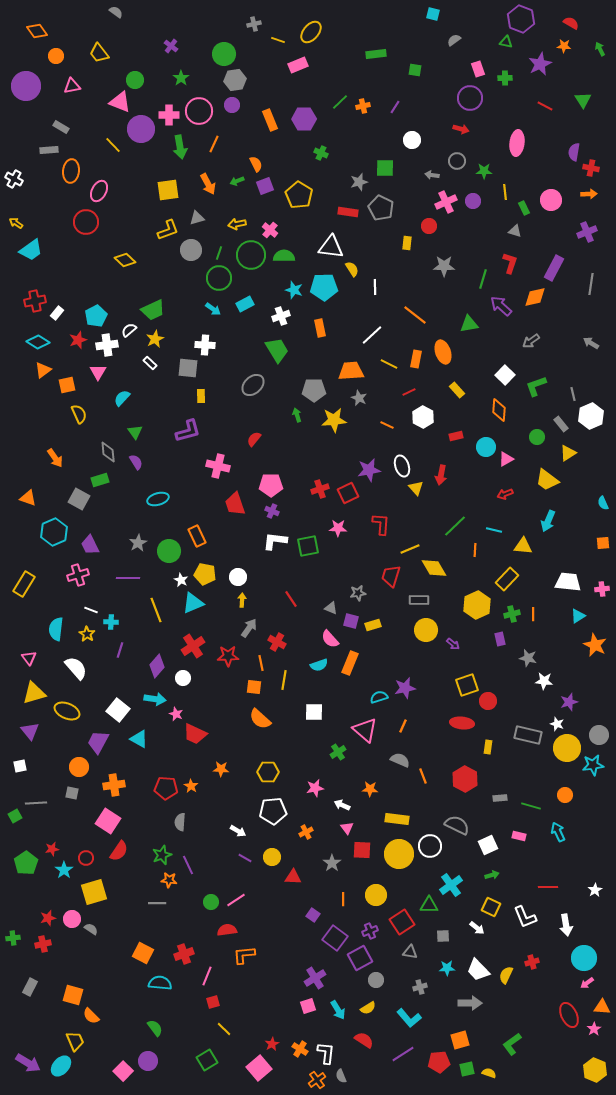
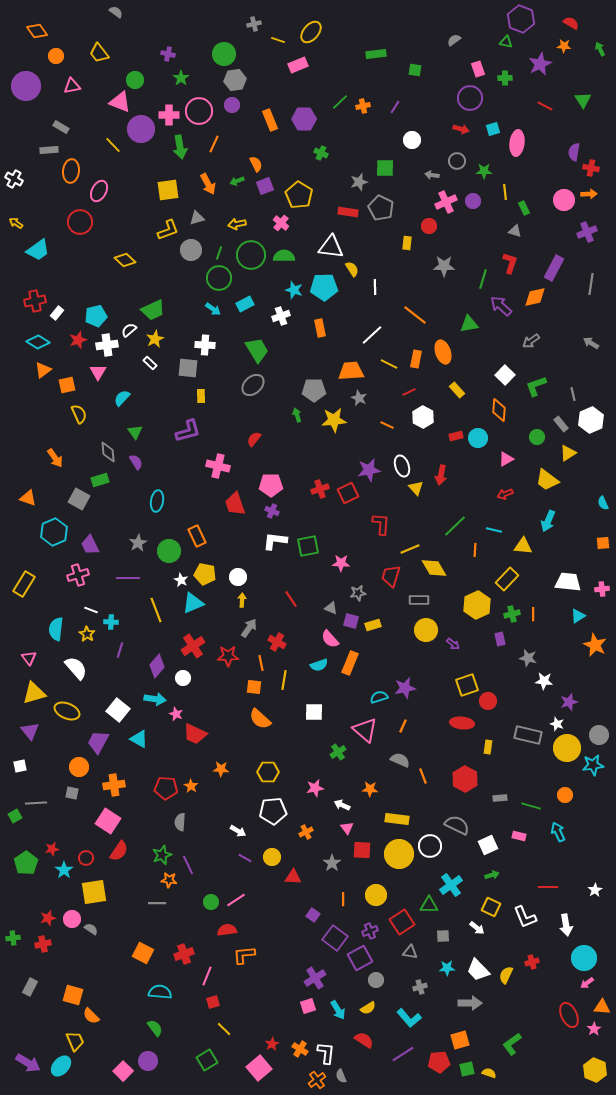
cyan square at (433, 14): moved 60 px right, 115 px down; rotated 32 degrees counterclockwise
purple cross at (171, 46): moved 3 px left, 8 px down; rotated 24 degrees counterclockwise
pink circle at (551, 200): moved 13 px right
red circle at (86, 222): moved 6 px left
pink cross at (270, 230): moved 11 px right, 7 px up
cyan trapezoid at (31, 250): moved 7 px right
cyan pentagon at (96, 316): rotated 15 degrees clockwise
green trapezoid at (277, 350): moved 20 px left
white hexagon at (591, 416): moved 4 px down
cyan circle at (486, 447): moved 8 px left, 9 px up
cyan ellipse at (158, 499): moved 1 px left, 2 px down; rotated 65 degrees counterclockwise
pink star at (338, 528): moved 3 px right, 35 px down
yellow square at (94, 892): rotated 8 degrees clockwise
cyan semicircle at (160, 983): moved 9 px down
